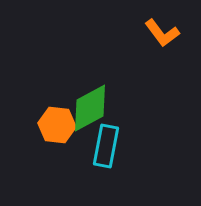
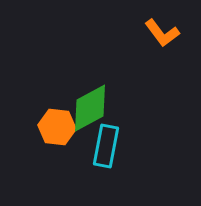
orange hexagon: moved 2 px down
